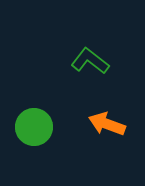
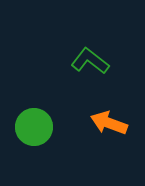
orange arrow: moved 2 px right, 1 px up
